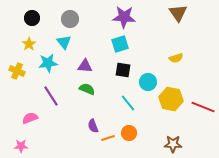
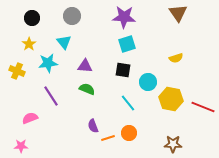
gray circle: moved 2 px right, 3 px up
cyan square: moved 7 px right
